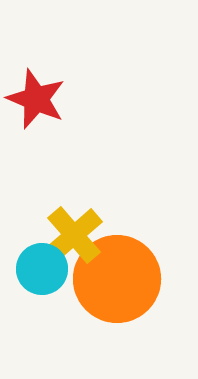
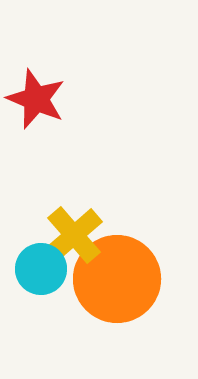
cyan circle: moved 1 px left
